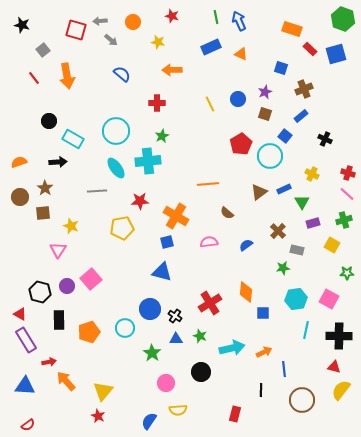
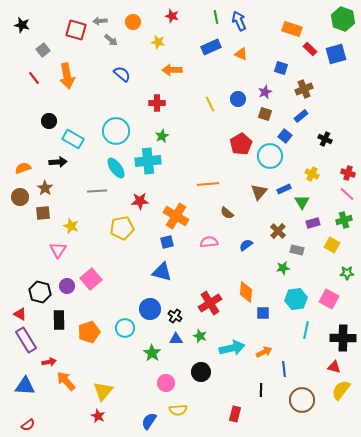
orange semicircle at (19, 162): moved 4 px right, 6 px down
brown triangle at (259, 192): rotated 12 degrees counterclockwise
black cross at (339, 336): moved 4 px right, 2 px down
